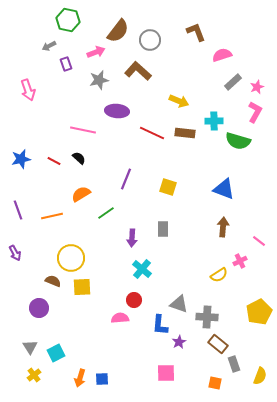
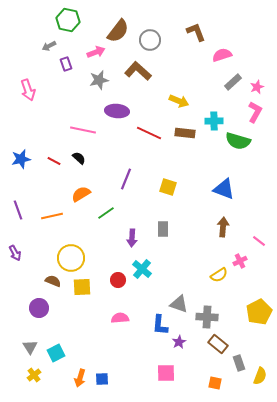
red line at (152, 133): moved 3 px left
red circle at (134, 300): moved 16 px left, 20 px up
gray rectangle at (234, 364): moved 5 px right, 1 px up
